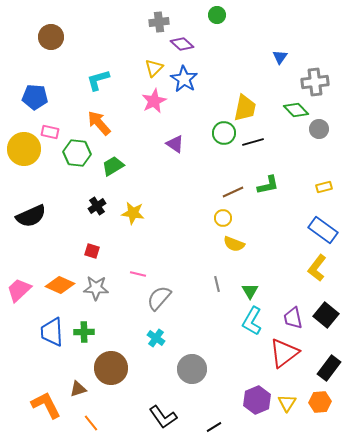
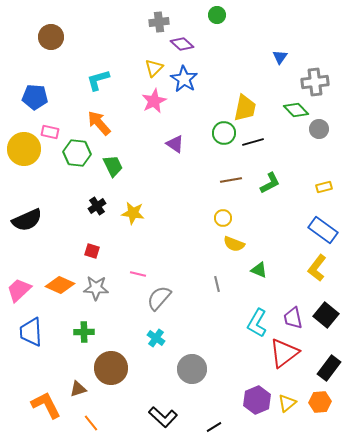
green trapezoid at (113, 166): rotated 95 degrees clockwise
green L-shape at (268, 185): moved 2 px right, 2 px up; rotated 15 degrees counterclockwise
brown line at (233, 192): moved 2 px left, 12 px up; rotated 15 degrees clockwise
black semicircle at (31, 216): moved 4 px left, 4 px down
green triangle at (250, 291): moved 9 px right, 21 px up; rotated 36 degrees counterclockwise
cyan L-shape at (252, 321): moved 5 px right, 2 px down
blue trapezoid at (52, 332): moved 21 px left
yellow triangle at (287, 403): rotated 18 degrees clockwise
black L-shape at (163, 417): rotated 12 degrees counterclockwise
